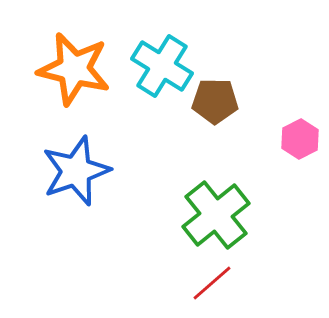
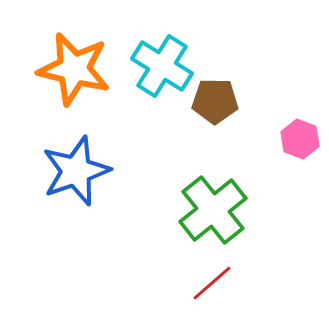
pink hexagon: rotated 12 degrees counterclockwise
green cross: moved 3 px left, 5 px up
